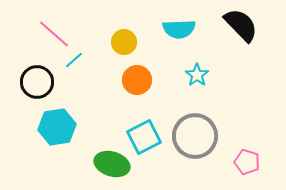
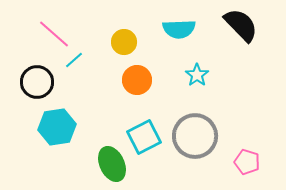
green ellipse: rotated 48 degrees clockwise
